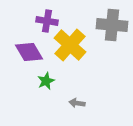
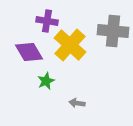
gray cross: moved 1 px right, 6 px down
